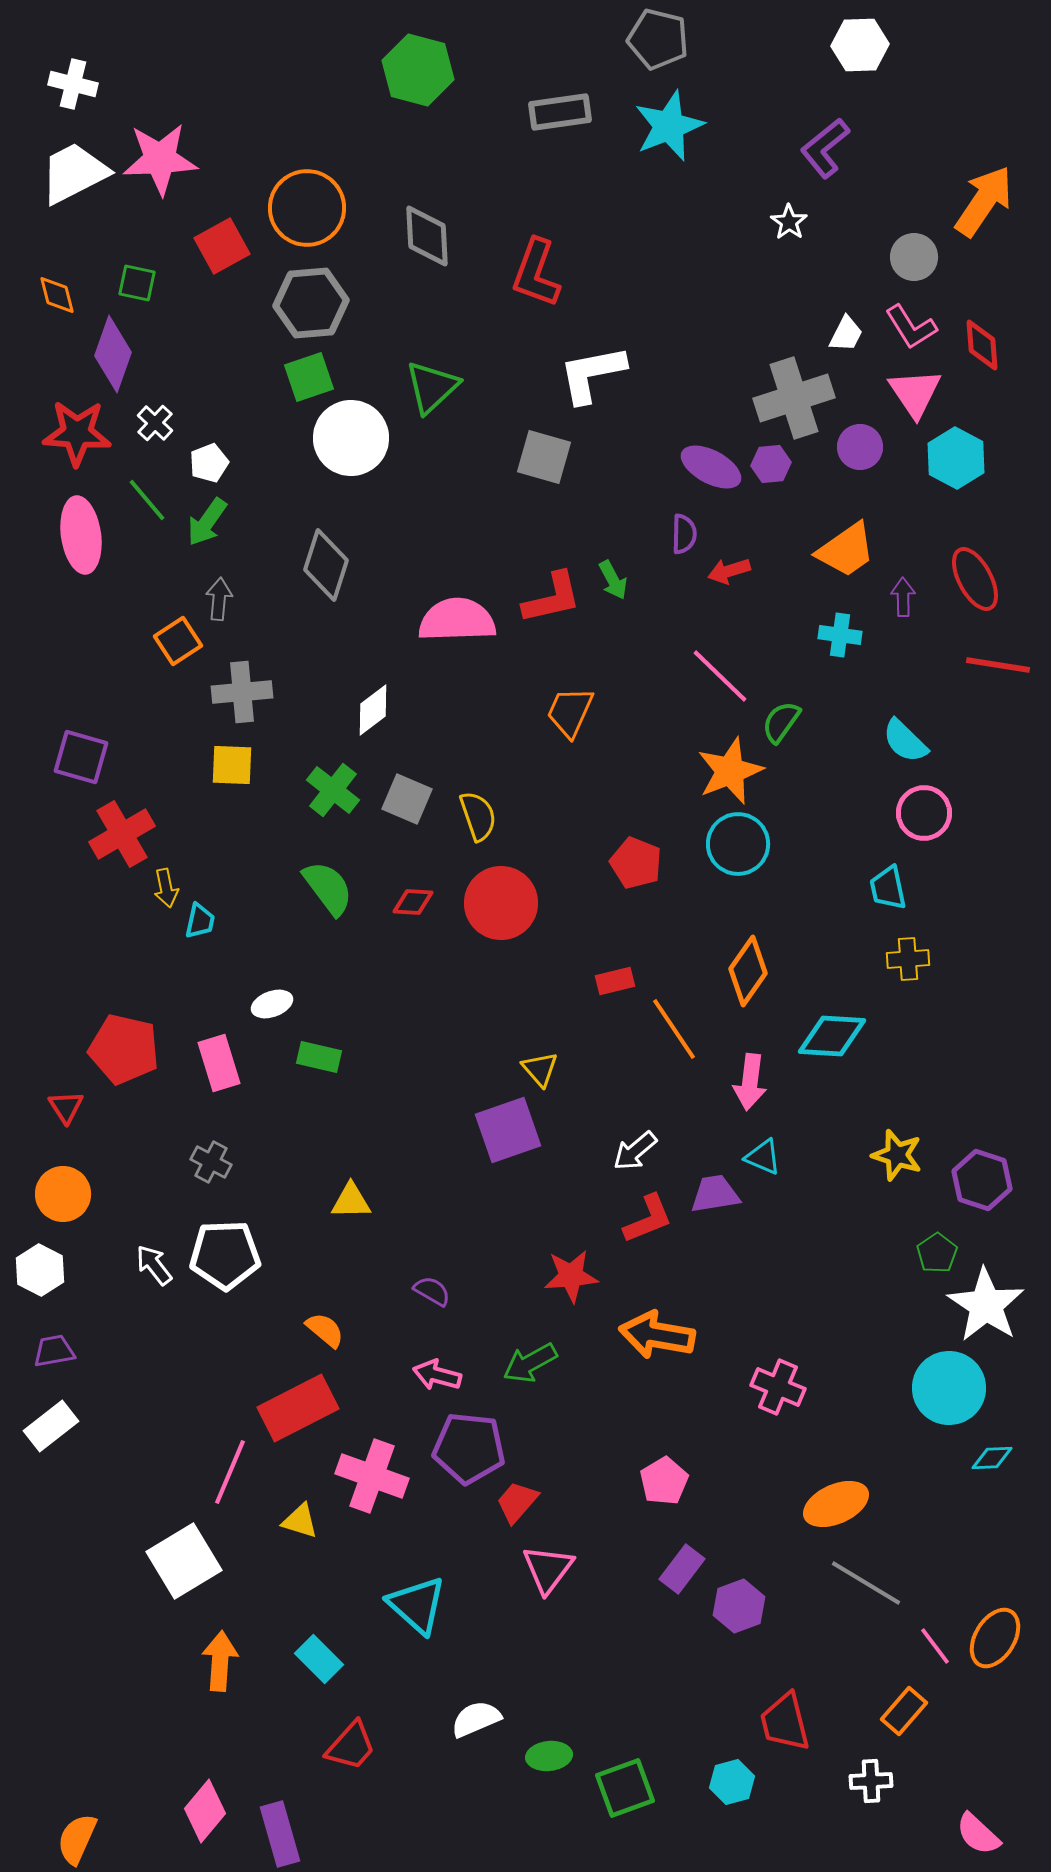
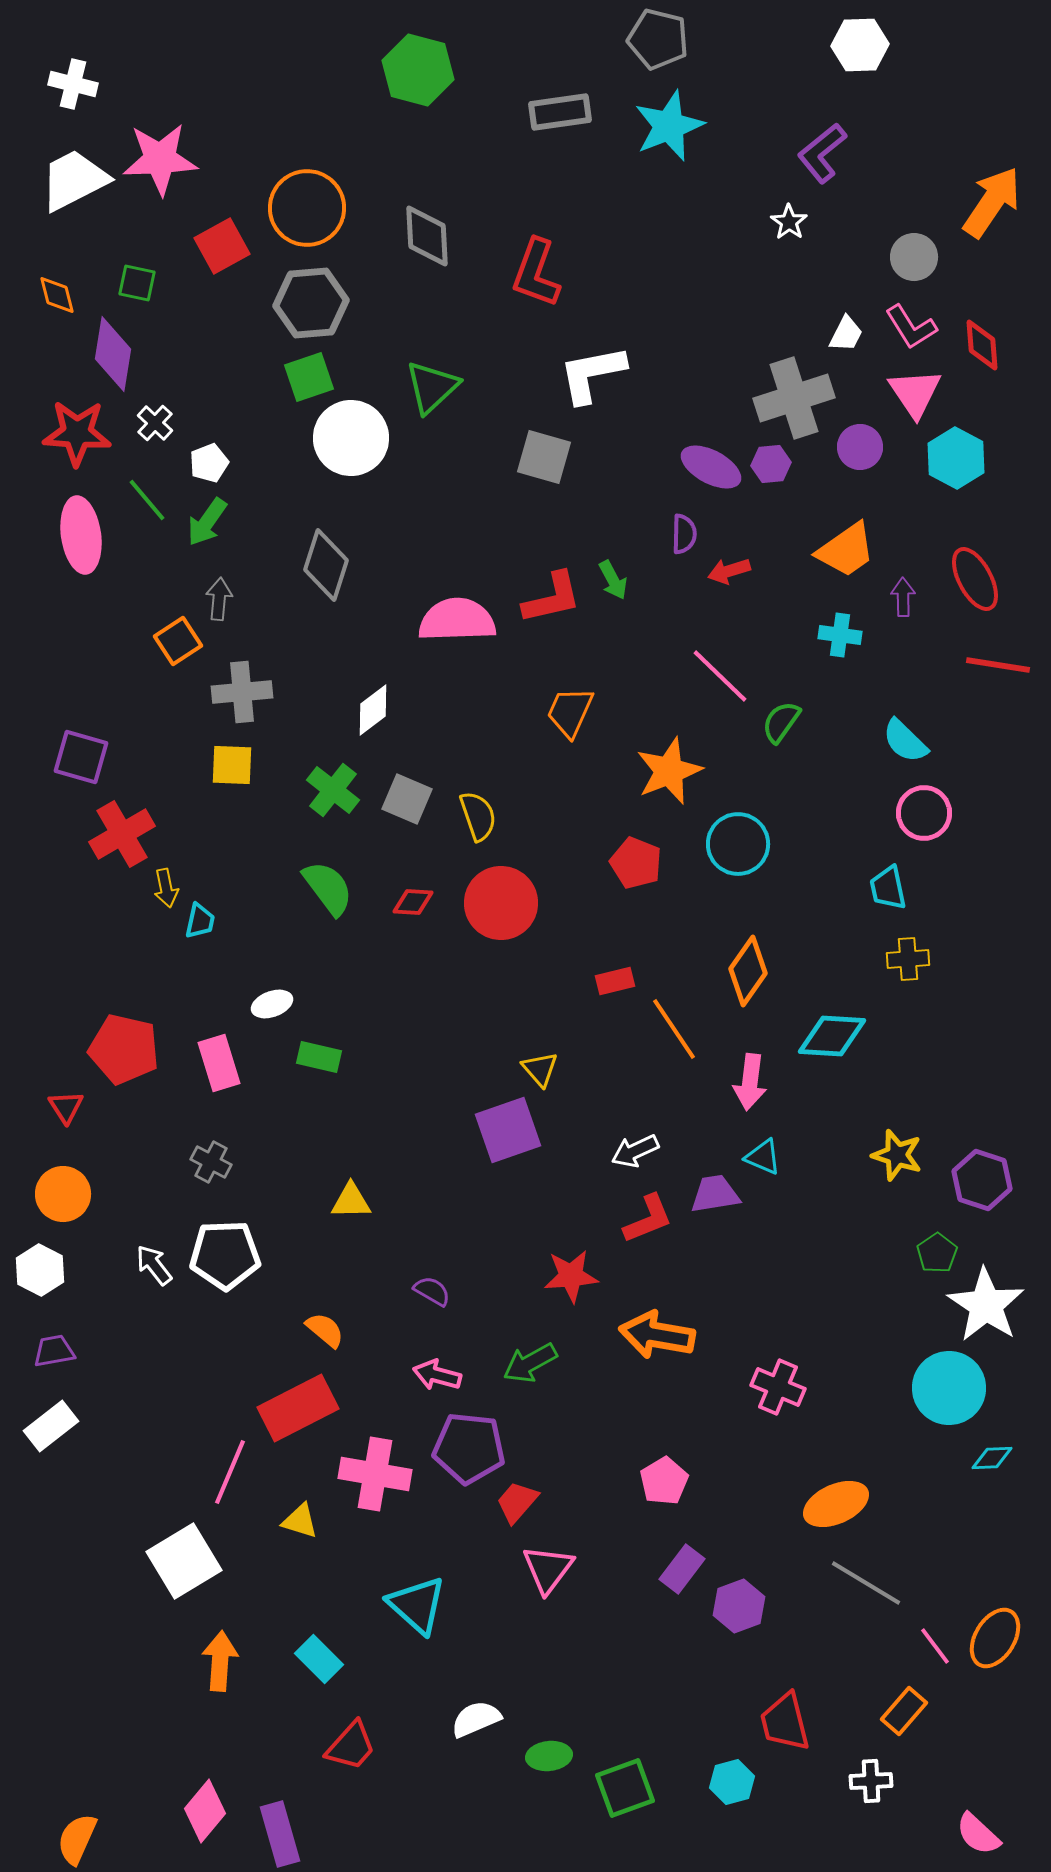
purple L-shape at (825, 148): moved 3 px left, 5 px down
white trapezoid at (74, 173): moved 7 px down
orange arrow at (984, 201): moved 8 px right, 1 px down
purple diamond at (113, 354): rotated 10 degrees counterclockwise
orange star at (730, 771): moved 61 px left
white arrow at (635, 1151): rotated 15 degrees clockwise
pink cross at (372, 1476): moved 3 px right, 2 px up; rotated 10 degrees counterclockwise
